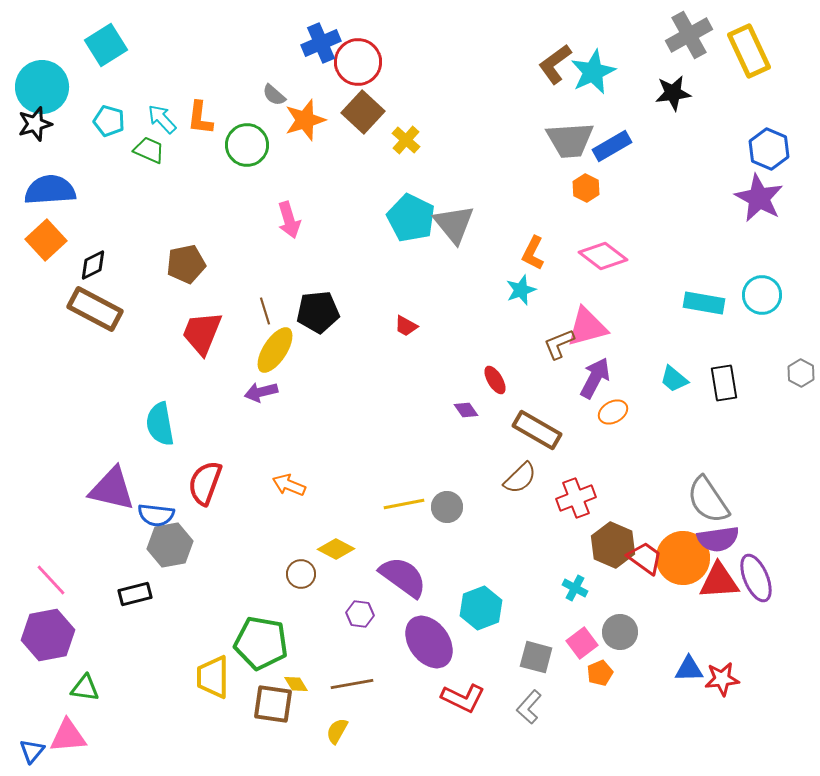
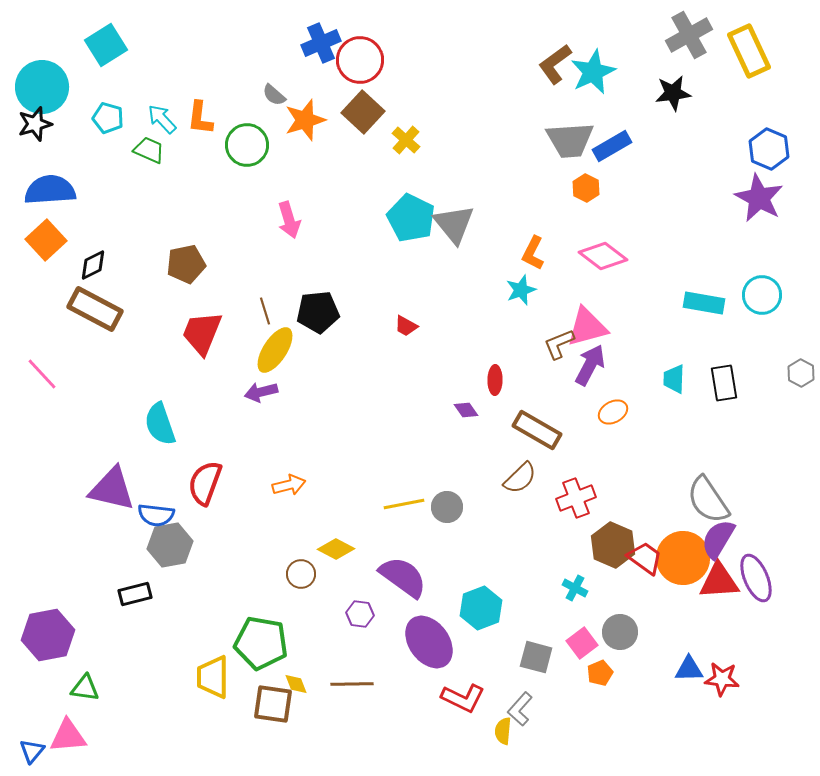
red circle at (358, 62): moved 2 px right, 2 px up
cyan pentagon at (109, 121): moved 1 px left, 3 px up
purple arrow at (595, 378): moved 5 px left, 13 px up
cyan trapezoid at (674, 379): rotated 52 degrees clockwise
red ellipse at (495, 380): rotated 32 degrees clockwise
cyan semicircle at (160, 424): rotated 9 degrees counterclockwise
orange arrow at (289, 485): rotated 144 degrees clockwise
purple semicircle at (718, 539): rotated 129 degrees clockwise
pink line at (51, 580): moved 9 px left, 206 px up
red star at (722, 679): rotated 12 degrees clockwise
yellow diamond at (296, 684): rotated 10 degrees clockwise
brown line at (352, 684): rotated 9 degrees clockwise
gray L-shape at (529, 707): moved 9 px left, 2 px down
yellow semicircle at (337, 731): moved 166 px right; rotated 24 degrees counterclockwise
